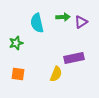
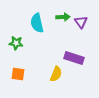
purple triangle: rotated 32 degrees counterclockwise
green star: rotated 24 degrees clockwise
purple rectangle: rotated 30 degrees clockwise
